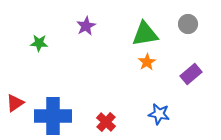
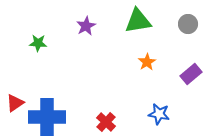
green triangle: moved 7 px left, 13 px up
green star: moved 1 px left
blue cross: moved 6 px left, 1 px down
